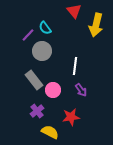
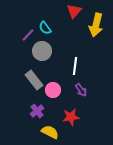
red triangle: rotated 21 degrees clockwise
